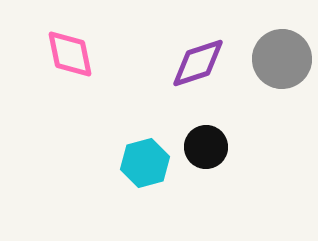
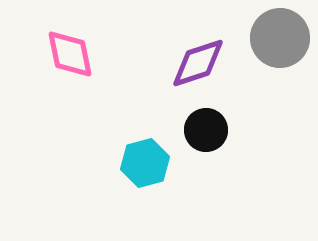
gray circle: moved 2 px left, 21 px up
black circle: moved 17 px up
